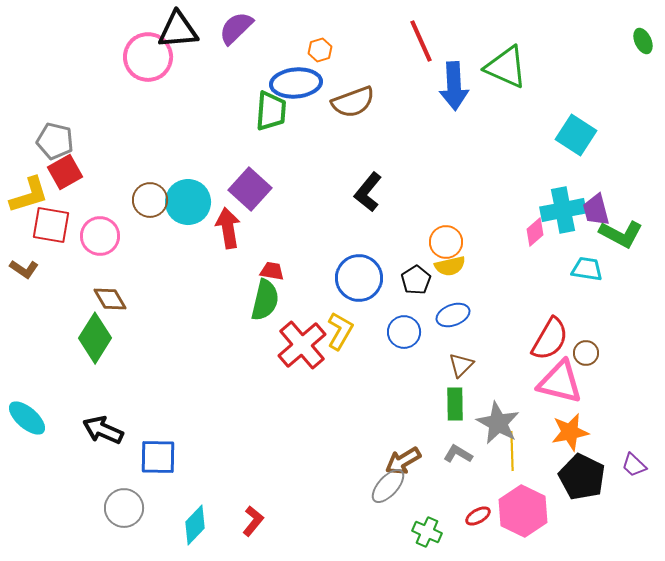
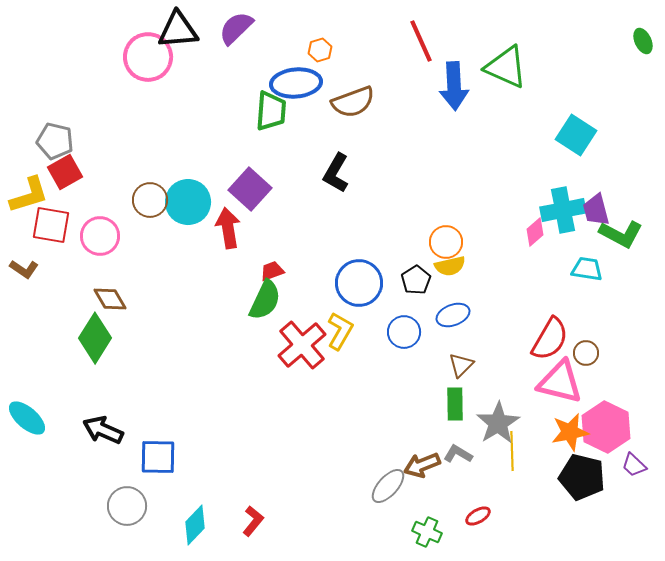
black L-shape at (368, 192): moved 32 px left, 19 px up; rotated 9 degrees counterclockwise
red trapezoid at (272, 271): rotated 30 degrees counterclockwise
blue circle at (359, 278): moved 5 px down
green semicircle at (265, 300): rotated 12 degrees clockwise
gray star at (498, 423): rotated 12 degrees clockwise
brown arrow at (403, 461): moved 19 px right, 4 px down; rotated 9 degrees clockwise
black pentagon at (582, 477): rotated 12 degrees counterclockwise
gray circle at (124, 508): moved 3 px right, 2 px up
pink hexagon at (523, 511): moved 83 px right, 84 px up
